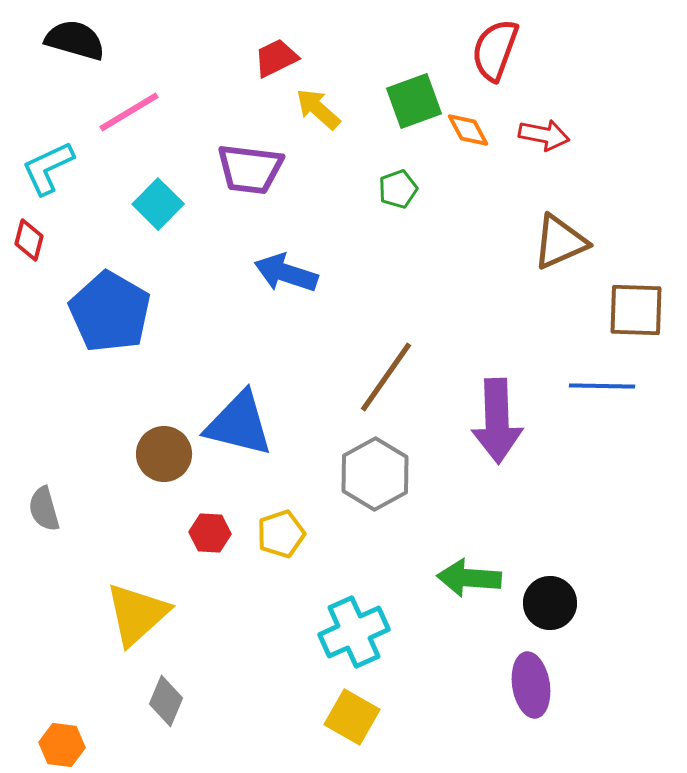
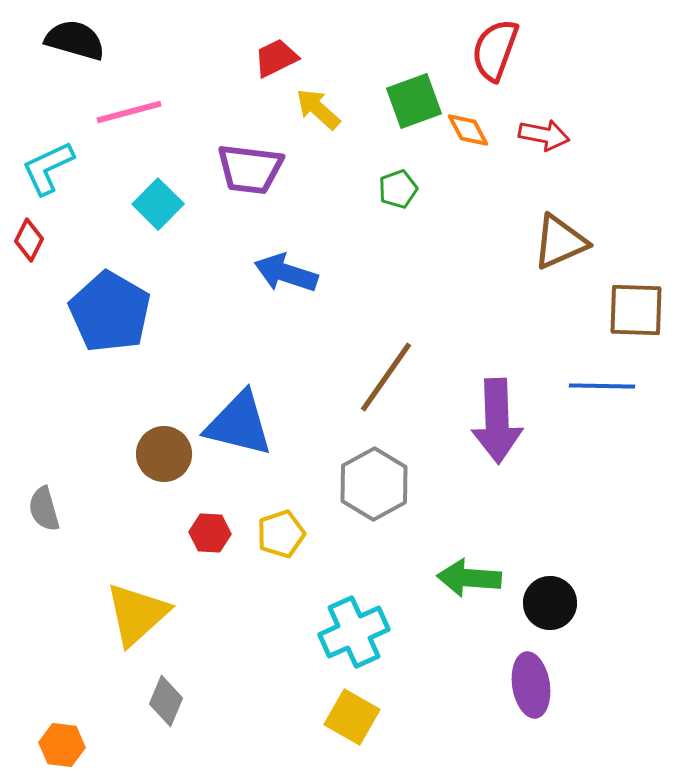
pink line: rotated 16 degrees clockwise
red diamond: rotated 12 degrees clockwise
gray hexagon: moved 1 px left, 10 px down
